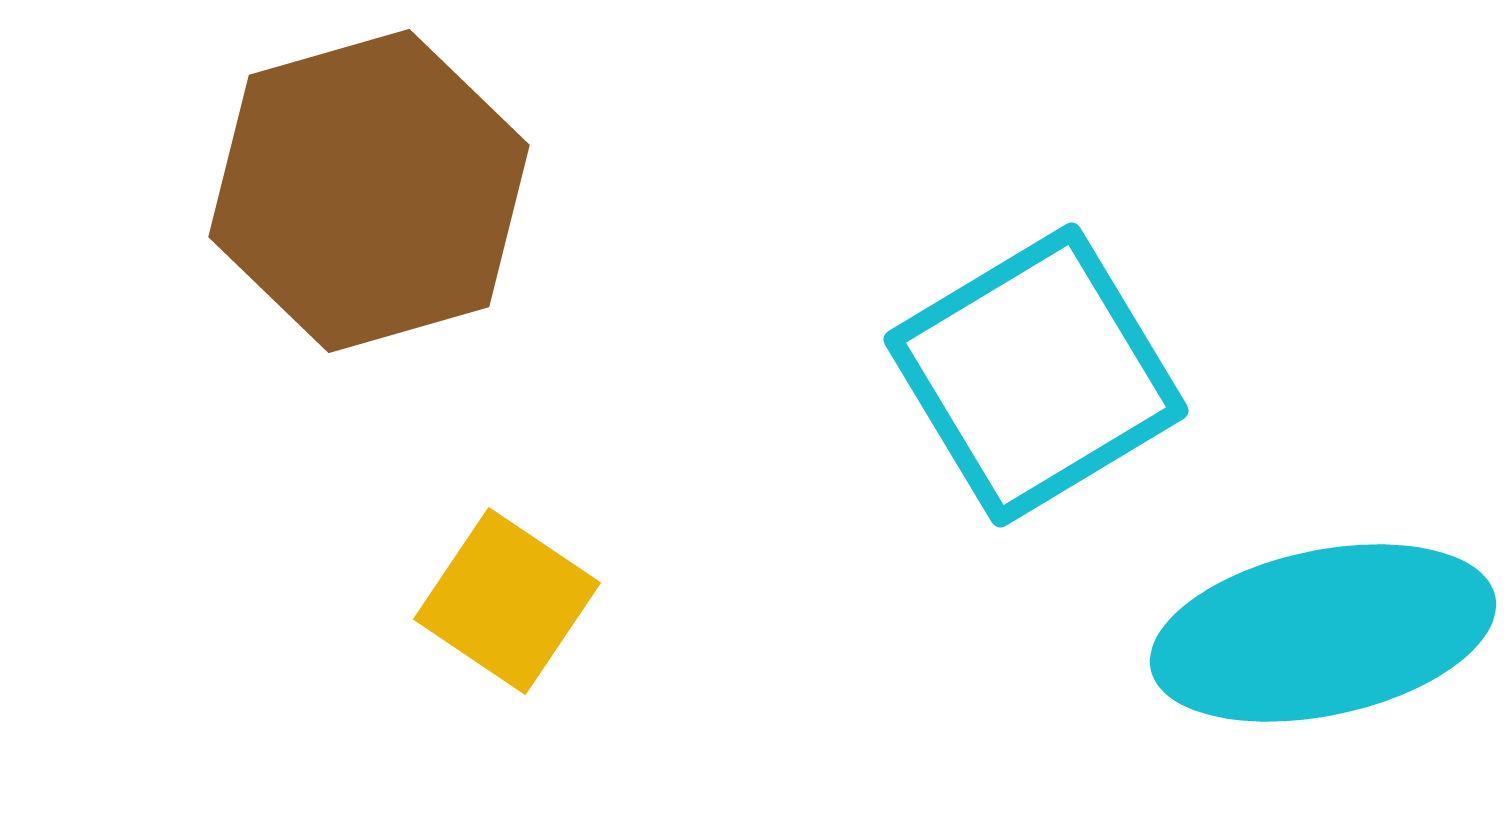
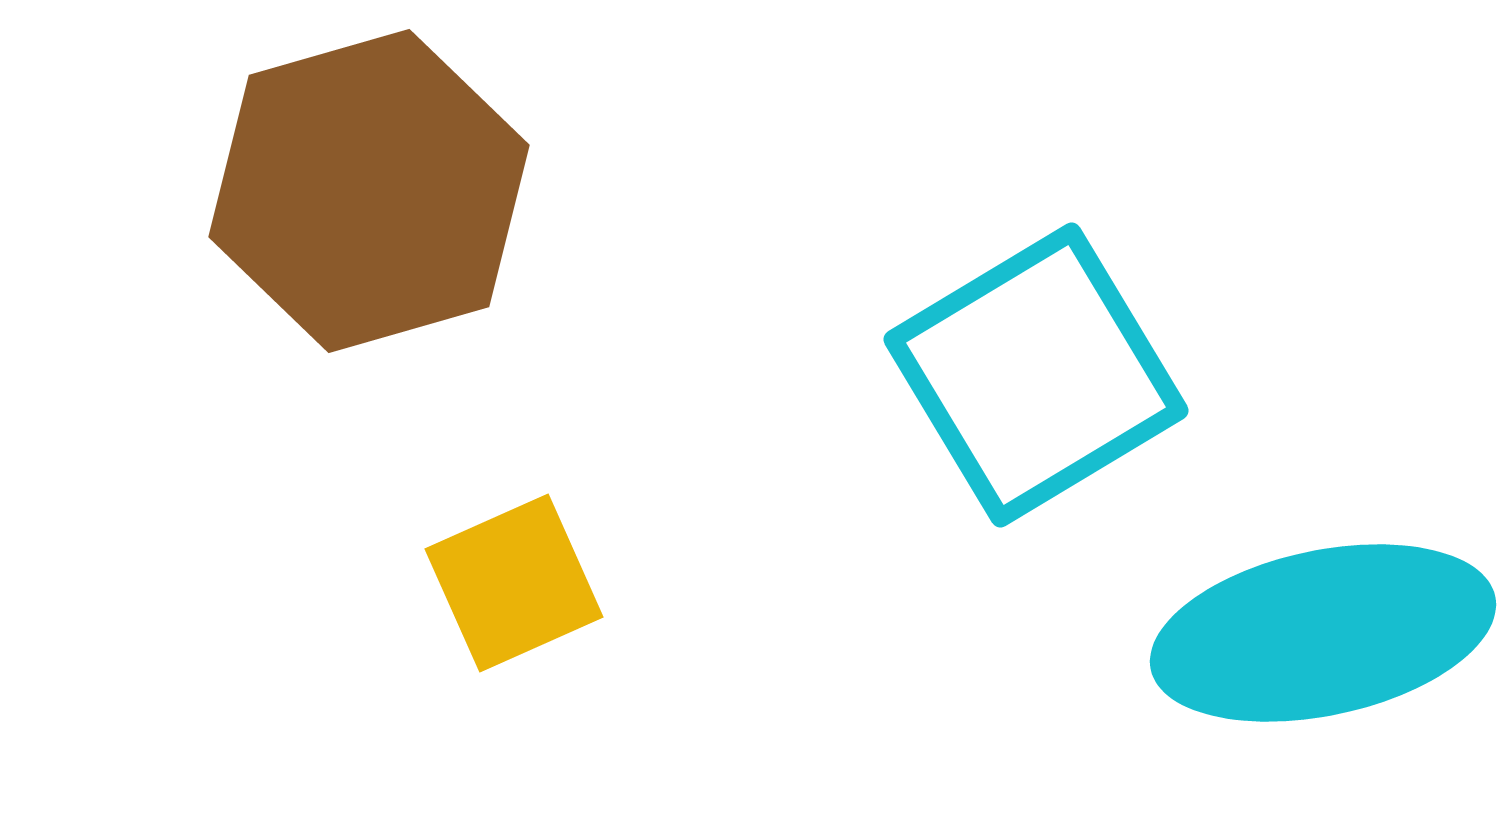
yellow square: moved 7 px right, 18 px up; rotated 32 degrees clockwise
